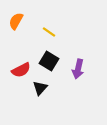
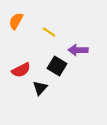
black square: moved 8 px right, 5 px down
purple arrow: moved 19 px up; rotated 78 degrees clockwise
